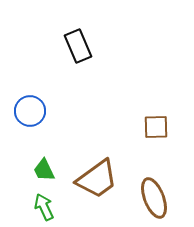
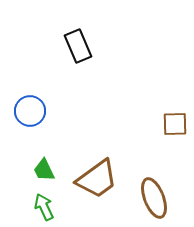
brown square: moved 19 px right, 3 px up
